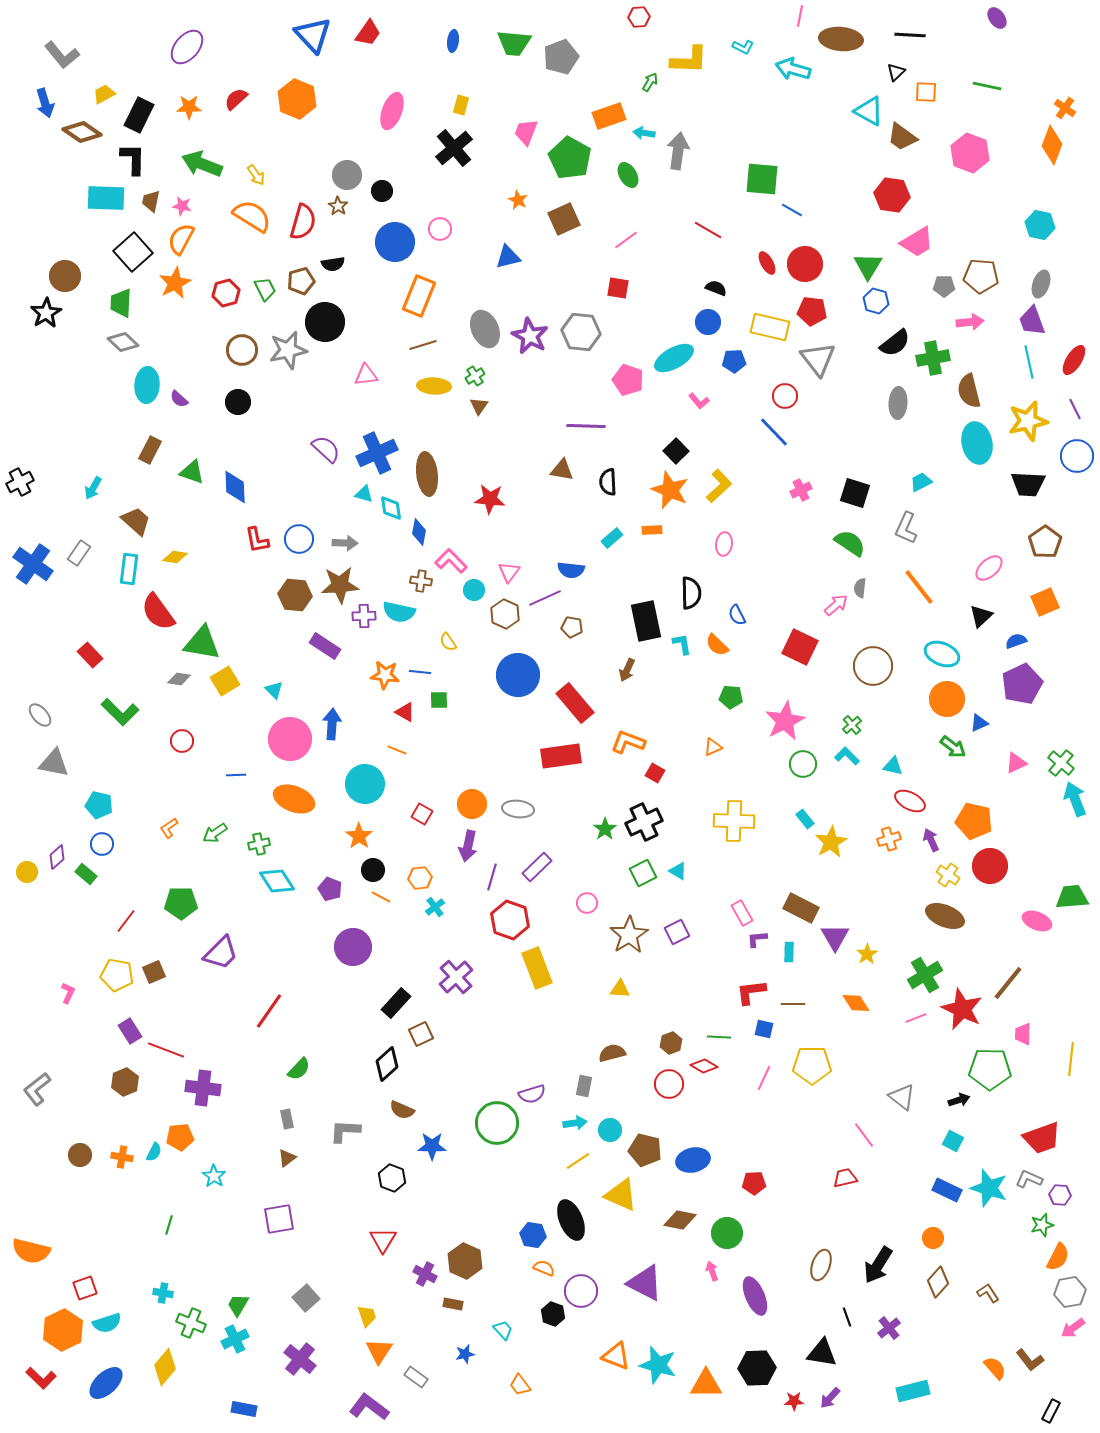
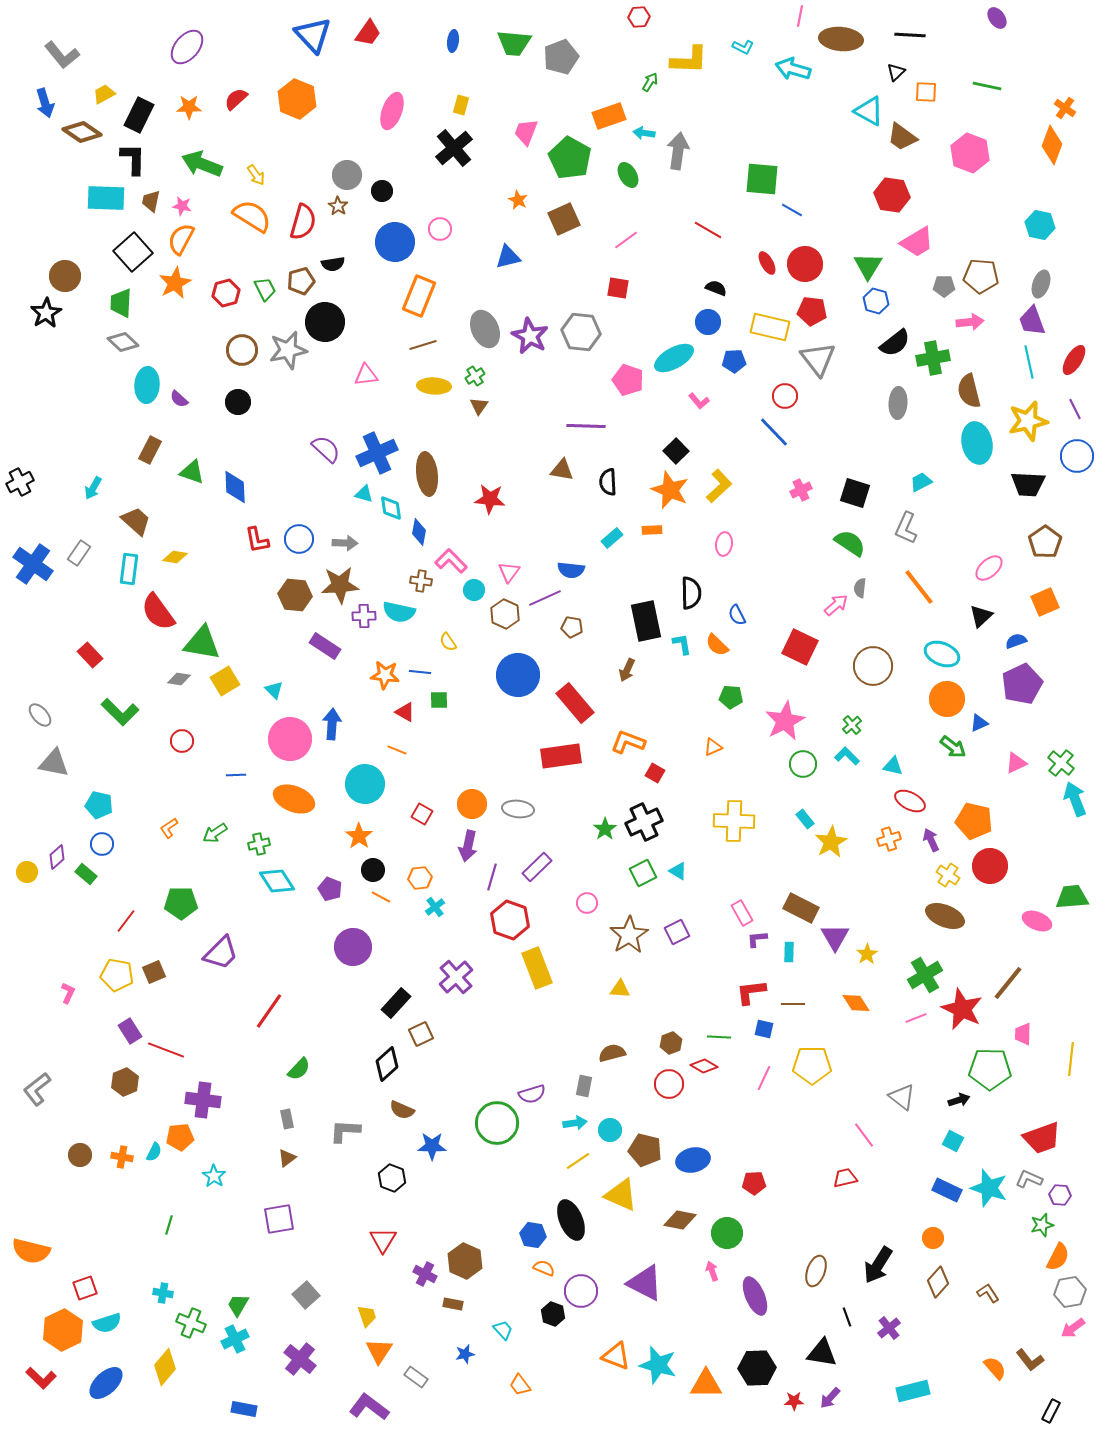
purple cross at (203, 1088): moved 12 px down
brown ellipse at (821, 1265): moved 5 px left, 6 px down
gray square at (306, 1298): moved 3 px up
